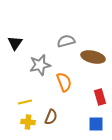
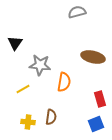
gray semicircle: moved 11 px right, 29 px up
gray star: rotated 20 degrees clockwise
orange semicircle: rotated 30 degrees clockwise
red rectangle: moved 2 px down
yellow line: moved 2 px left, 13 px up; rotated 16 degrees counterclockwise
brown semicircle: rotated 14 degrees counterclockwise
blue square: rotated 21 degrees counterclockwise
